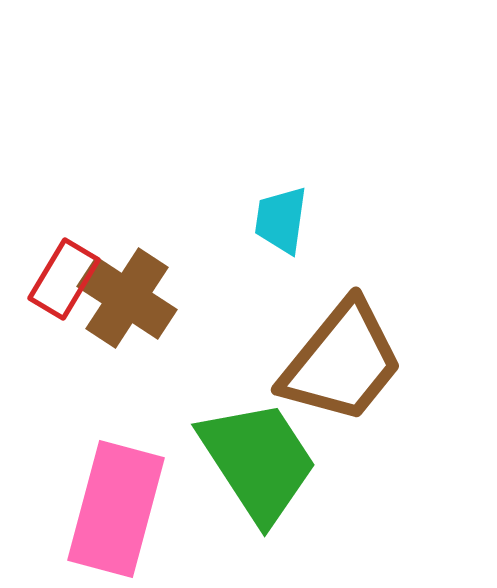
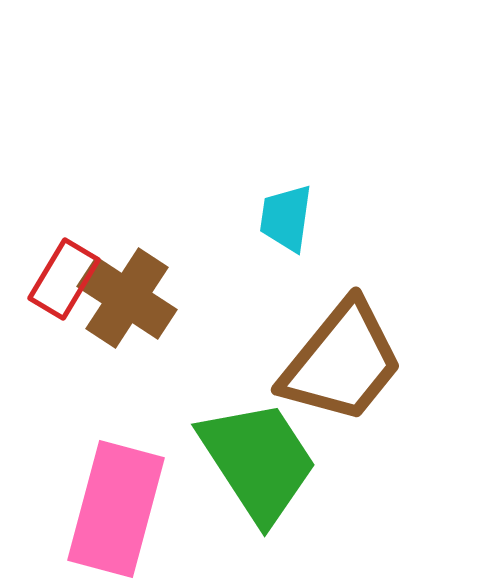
cyan trapezoid: moved 5 px right, 2 px up
